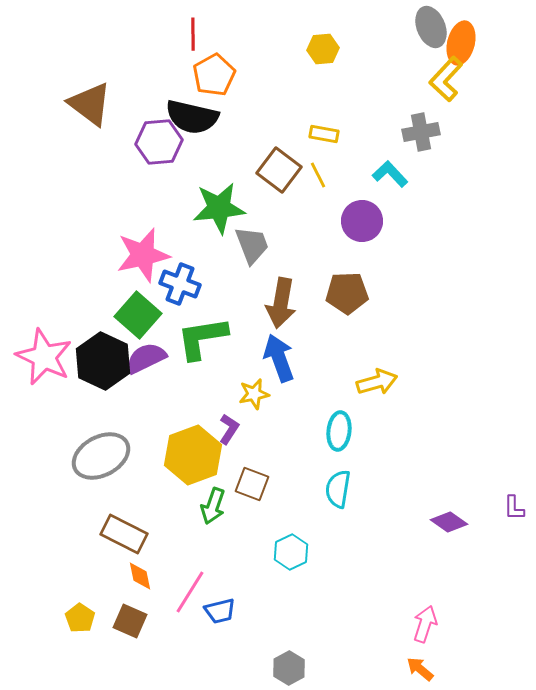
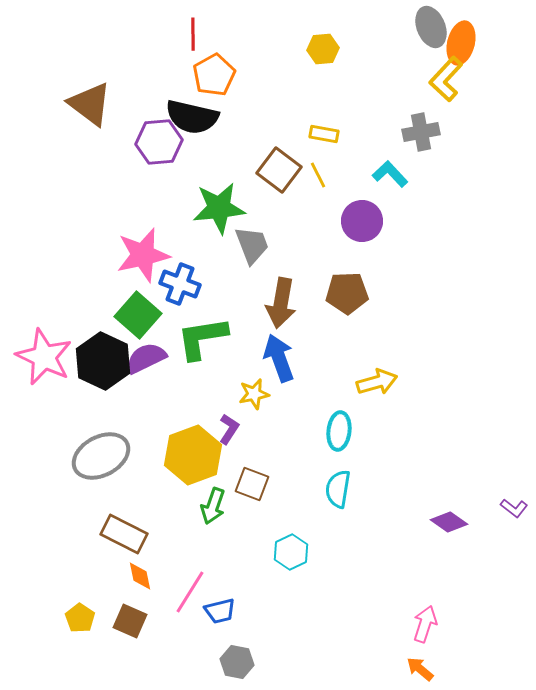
purple L-shape at (514, 508): rotated 52 degrees counterclockwise
gray hexagon at (289, 668): moved 52 px left, 6 px up; rotated 20 degrees counterclockwise
